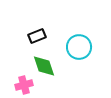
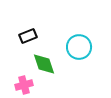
black rectangle: moved 9 px left
green diamond: moved 2 px up
